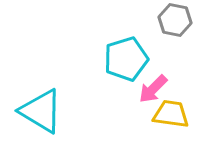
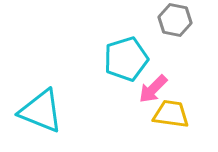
cyan triangle: rotated 9 degrees counterclockwise
